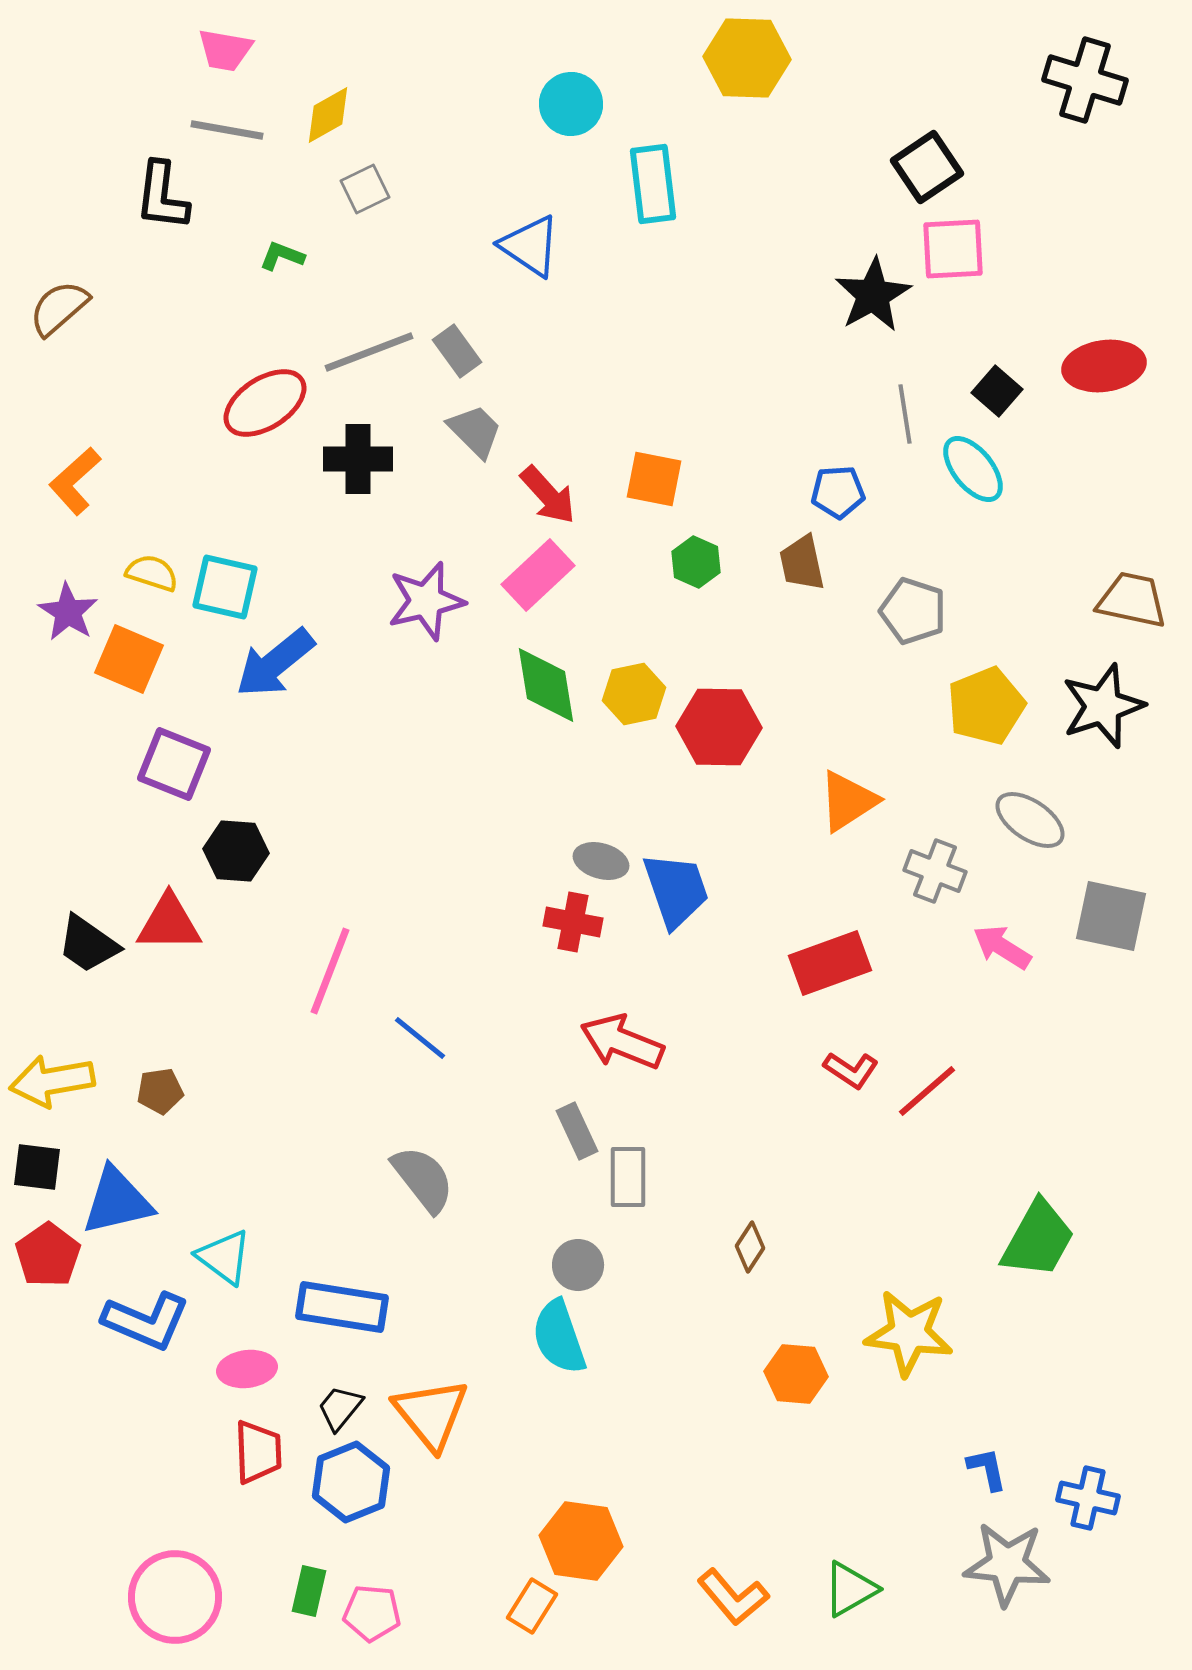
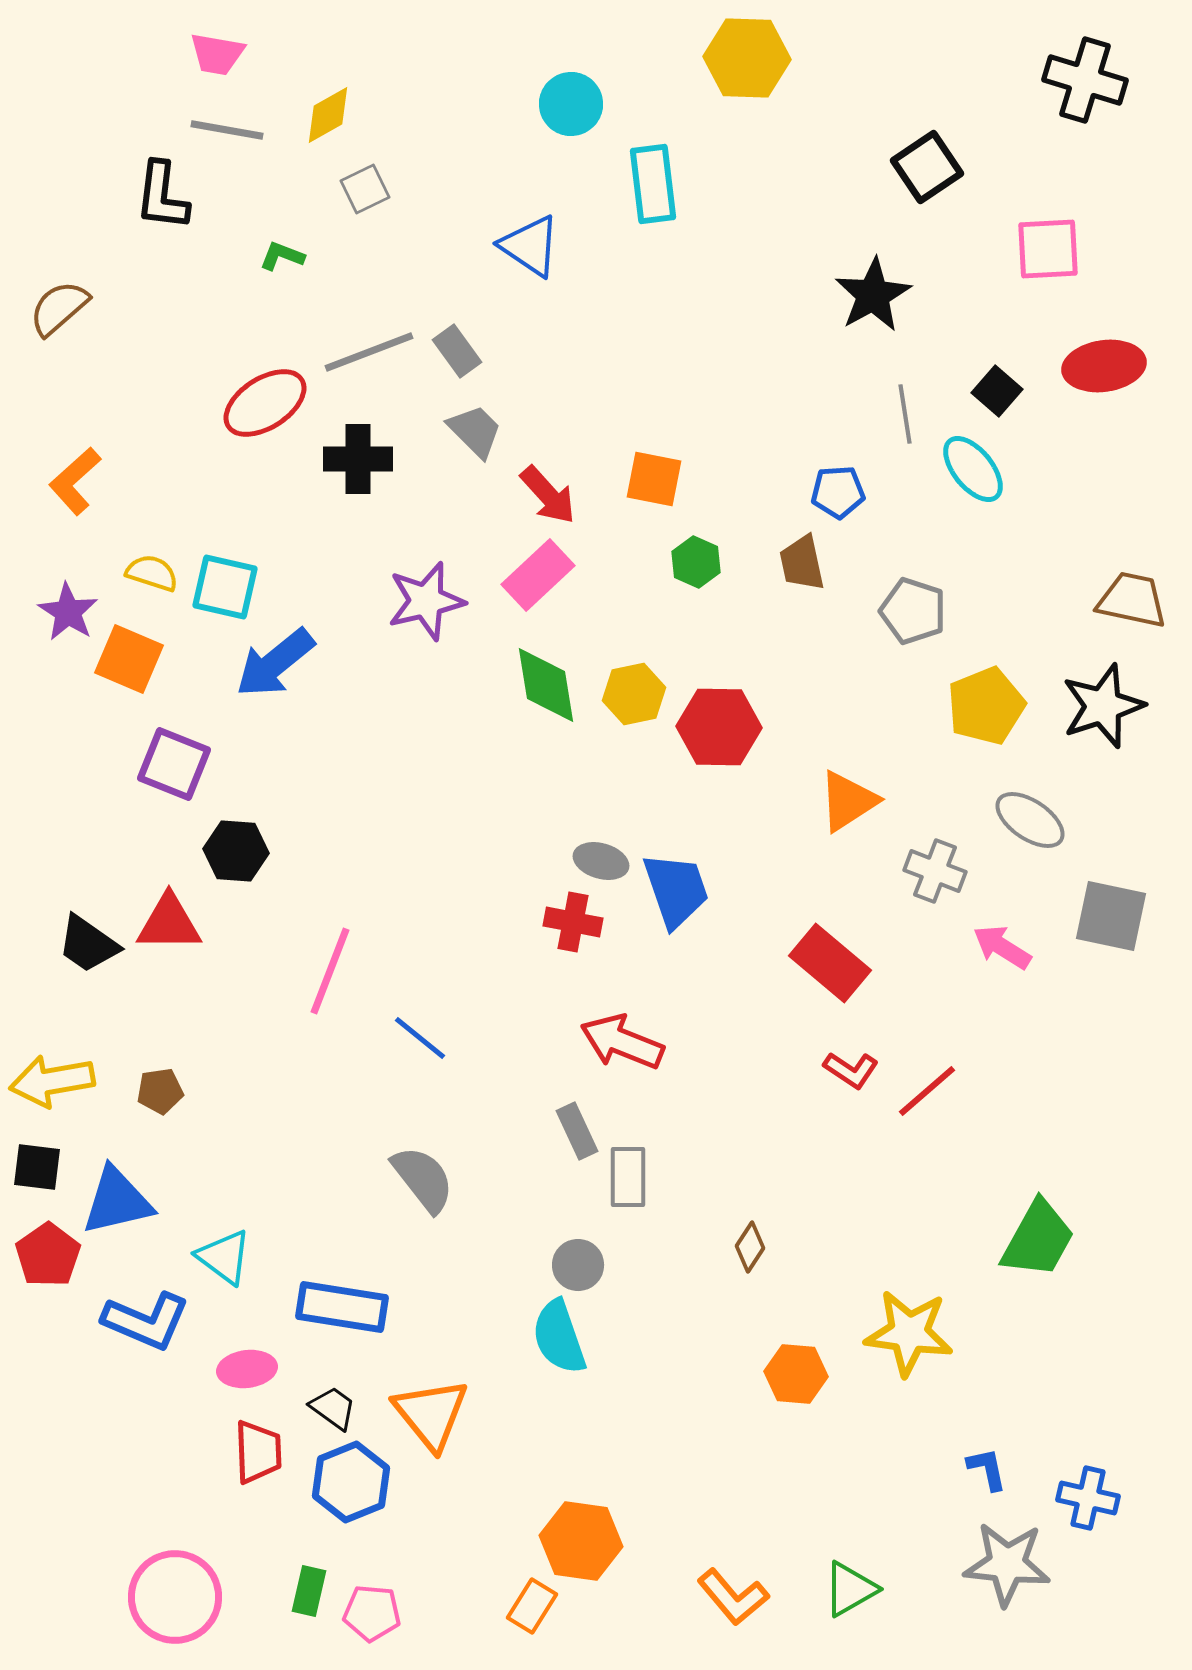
pink trapezoid at (225, 50): moved 8 px left, 4 px down
pink square at (953, 249): moved 95 px right
red rectangle at (830, 963): rotated 60 degrees clockwise
black trapezoid at (340, 1408): moved 7 px left; rotated 87 degrees clockwise
